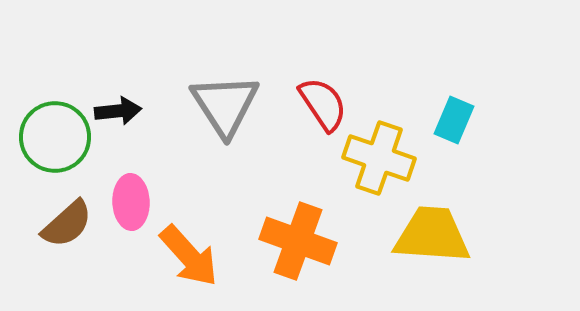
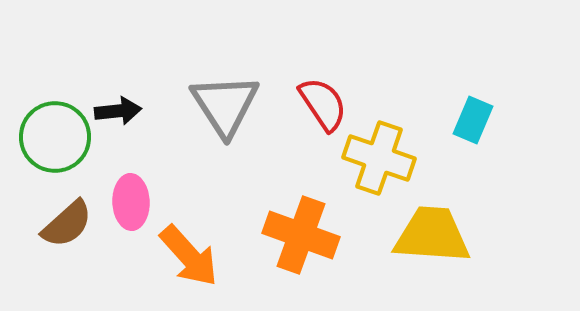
cyan rectangle: moved 19 px right
orange cross: moved 3 px right, 6 px up
